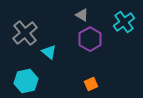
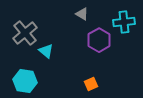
gray triangle: moved 1 px up
cyan cross: rotated 30 degrees clockwise
purple hexagon: moved 9 px right, 1 px down
cyan triangle: moved 3 px left, 1 px up
cyan hexagon: moved 1 px left; rotated 20 degrees clockwise
